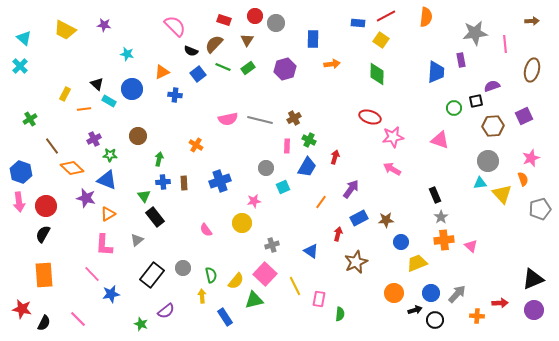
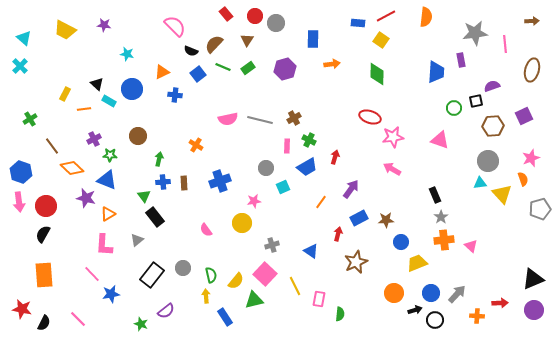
red rectangle at (224, 20): moved 2 px right, 6 px up; rotated 32 degrees clockwise
blue trapezoid at (307, 167): rotated 30 degrees clockwise
yellow arrow at (202, 296): moved 4 px right
